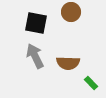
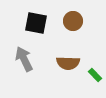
brown circle: moved 2 px right, 9 px down
gray arrow: moved 11 px left, 3 px down
green rectangle: moved 4 px right, 8 px up
